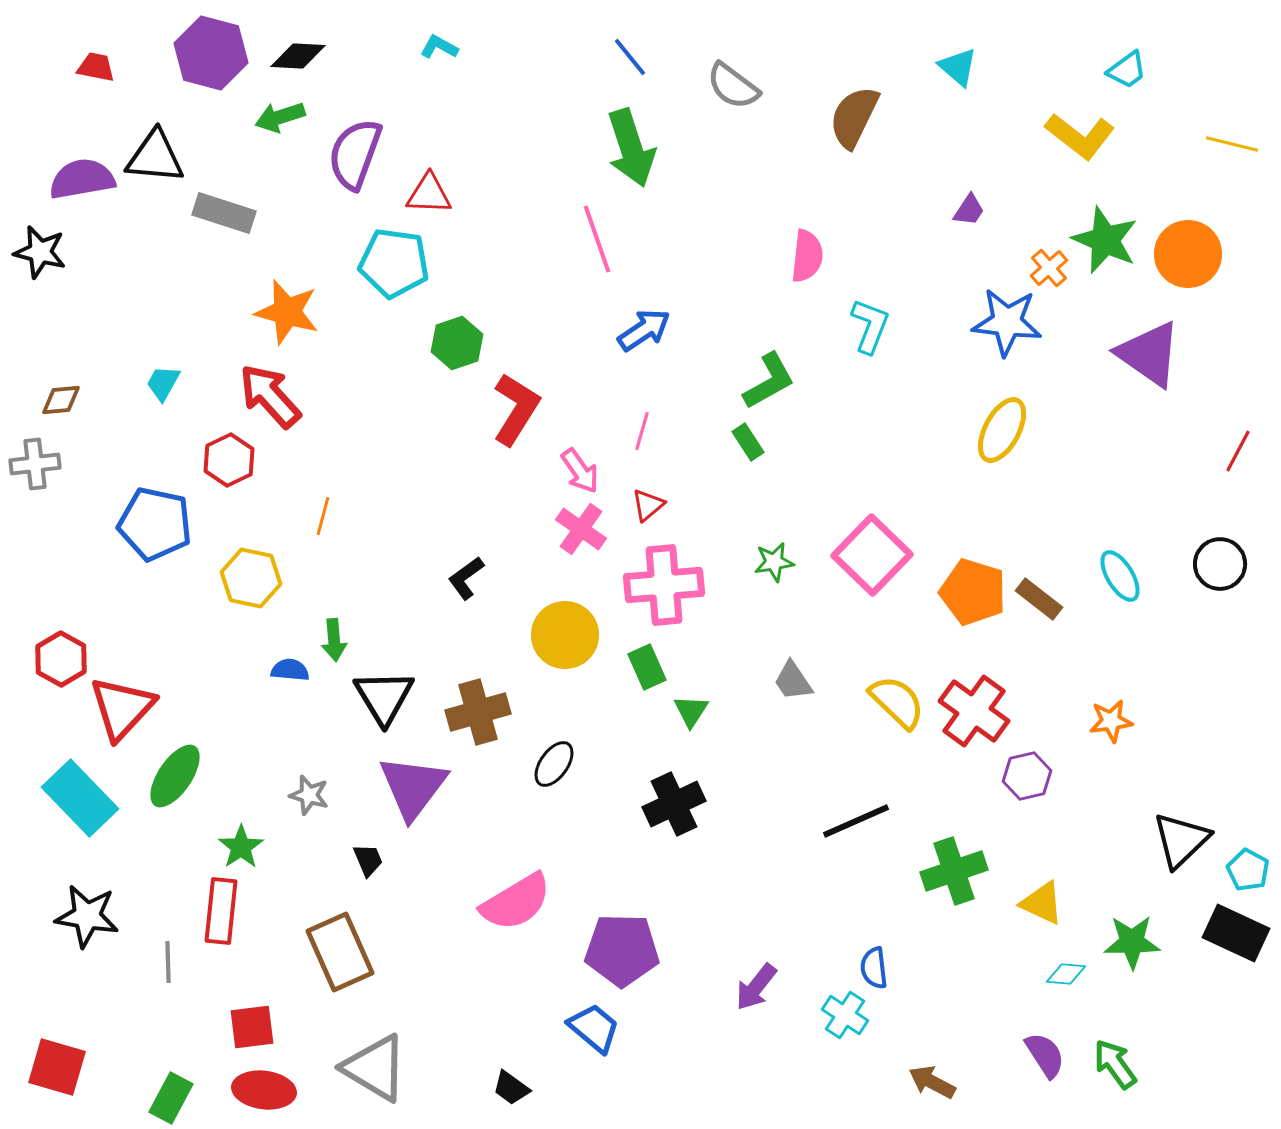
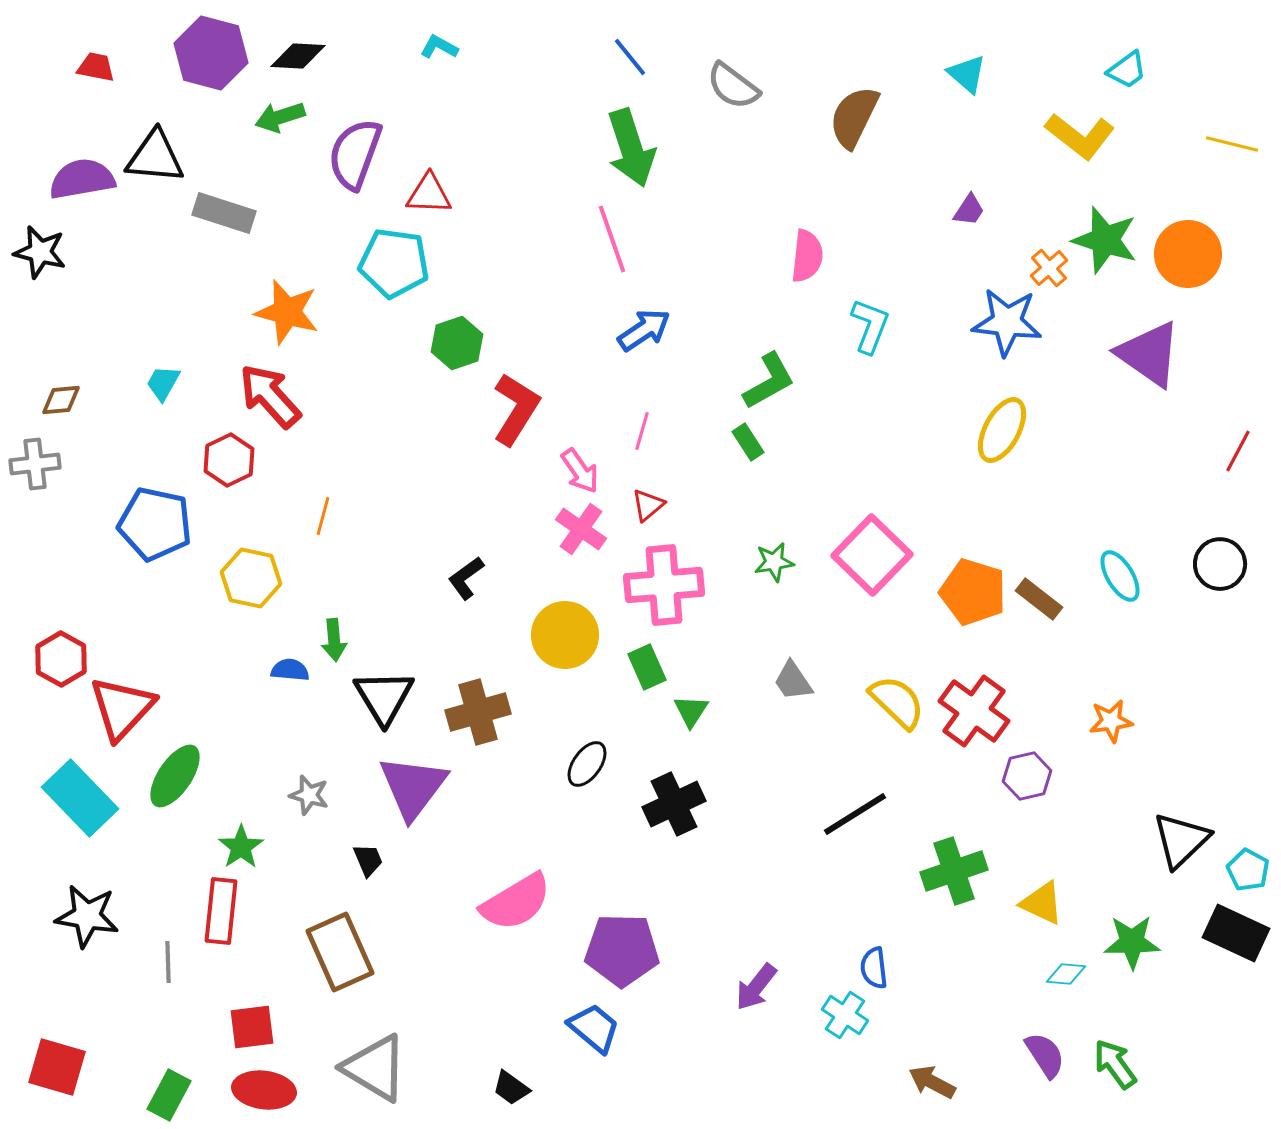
cyan triangle at (958, 67): moved 9 px right, 7 px down
pink line at (597, 239): moved 15 px right
green star at (1105, 240): rotated 6 degrees counterclockwise
black ellipse at (554, 764): moved 33 px right
black line at (856, 821): moved 1 px left, 7 px up; rotated 8 degrees counterclockwise
green rectangle at (171, 1098): moved 2 px left, 3 px up
